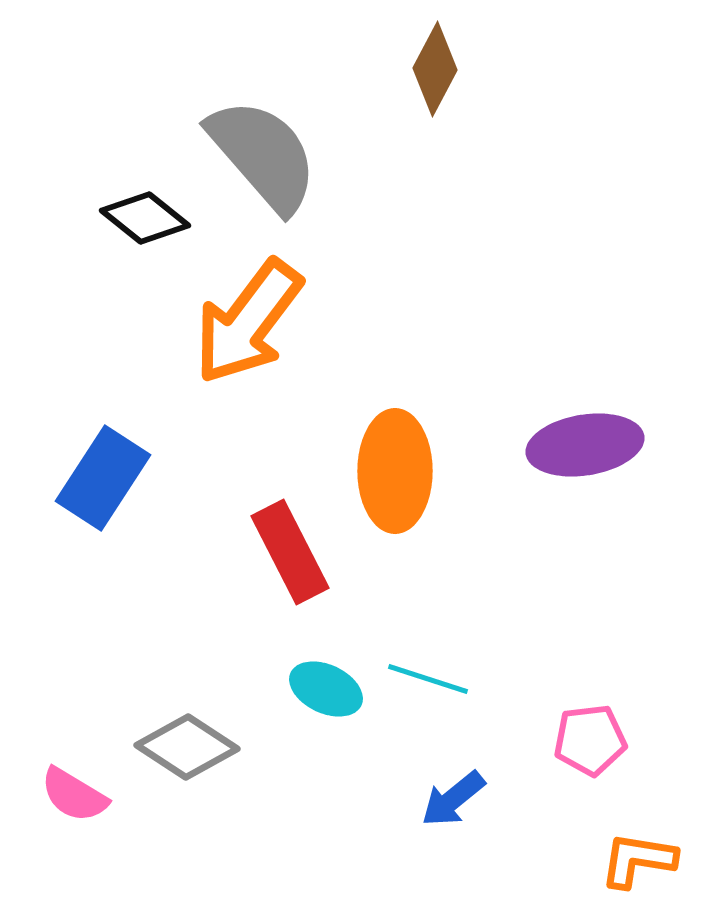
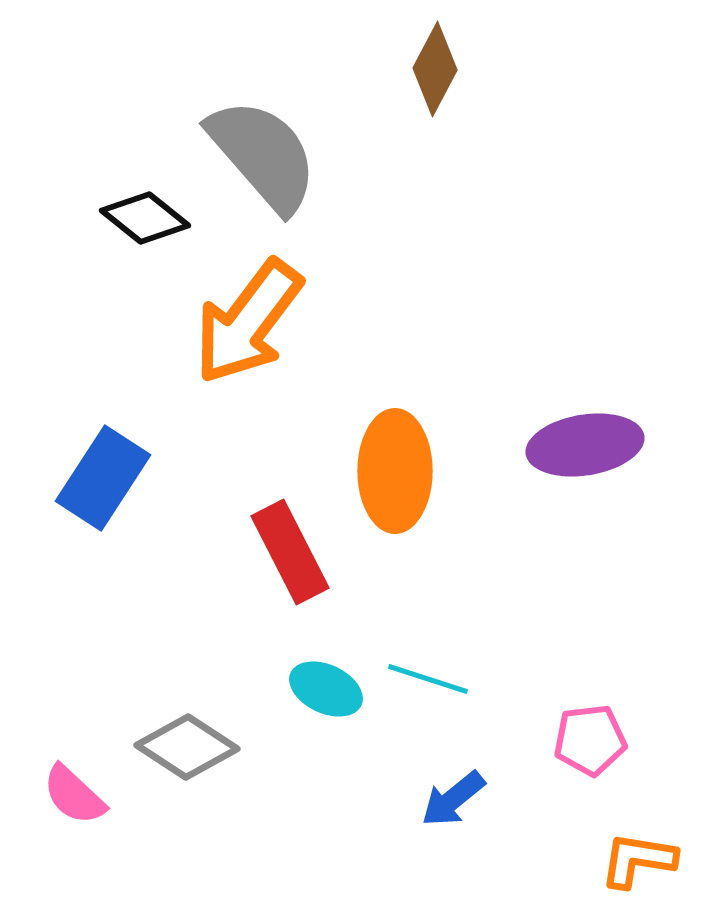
pink semicircle: rotated 12 degrees clockwise
